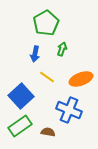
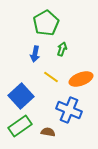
yellow line: moved 4 px right
